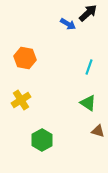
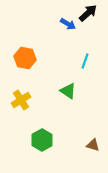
cyan line: moved 4 px left, 6 px up
green triangle: moved 20 px left, 12 px up
brown triangle: moved 5 px left, 14 px down
